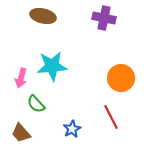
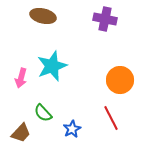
purple cross: moved 1 px right, 1 px down
cyan star: rotated 16 degrees counterclockwise
orange circle: moved 1 px left, 2 px down
green semicircle: moved 7 px right, 9 px down
red line: moved 1 px down
brown trapezoid: rotated 95 degrees counterclockwise
